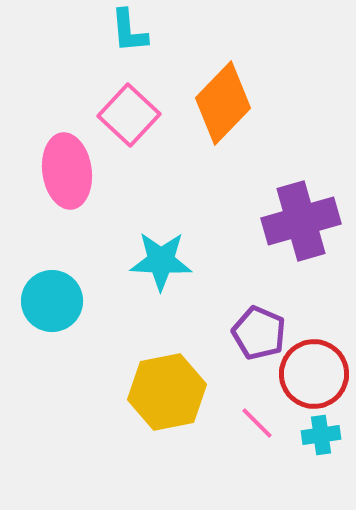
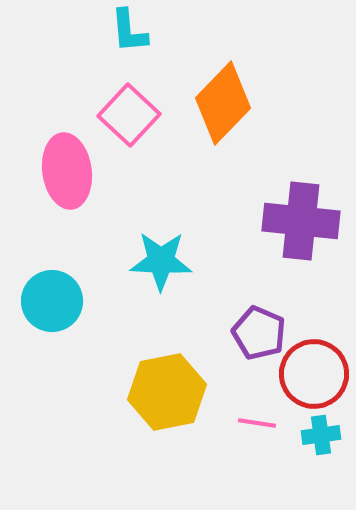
purple cross: rotated 22 degrees clockwise
pink line: rotated 36 degrees counterclockwise
